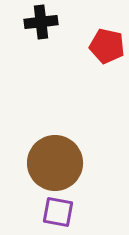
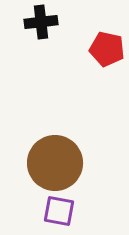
red pentagon: moved 3 px down
purple square: moved 1 px right, 1 px up
